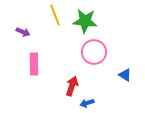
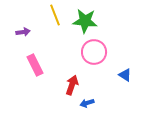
purple arrow: rotated 32 degrees counterclockwise
pink rectangle: moved 1 px right, 1 px down; rotated 25 degrees counterclockwise
red arrow: moved 1 px up
